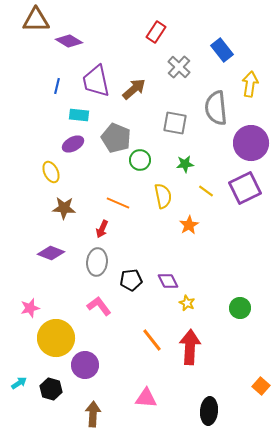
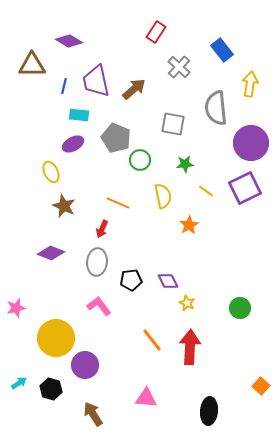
brown triangle at (36, 20): moved 4 px left, 45 px down
blue line at (57, 86): moved 7 px right
gray square at (175, 123): moved 2 px left, 1 px down
brown star at (64, 208): moved 2 px up; rotated 20 degrees clockwise
pink star at (30, 308): moved 14 px left
brown arrow at (93, 414): rotated 35 degrees counterclockwise
